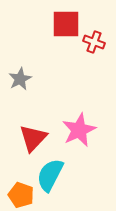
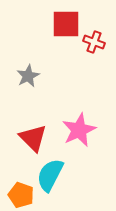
gray star: moved 8 px right, 3 px up
red triangle: rotated 28 degrees counterclockwise
